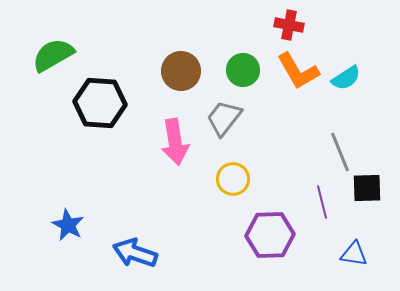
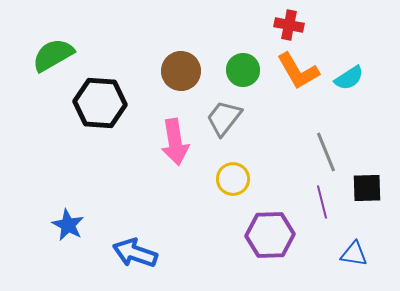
cyan semicircle: moved 3 px right
gray line: moved 14 px left
